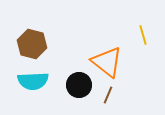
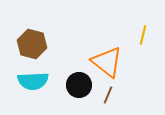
yellow line: rotated 30 degrees clockwise
